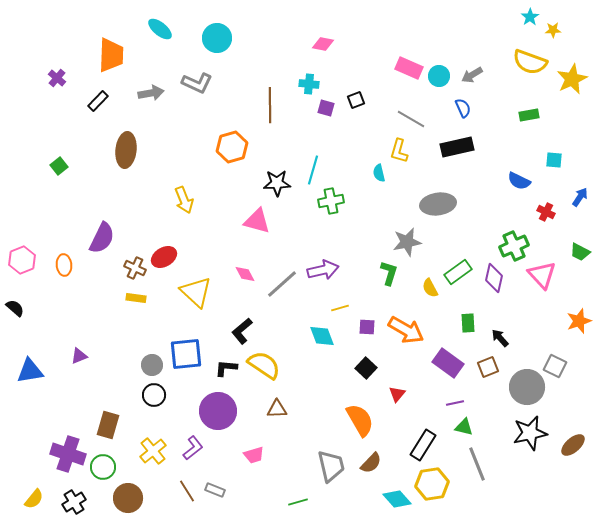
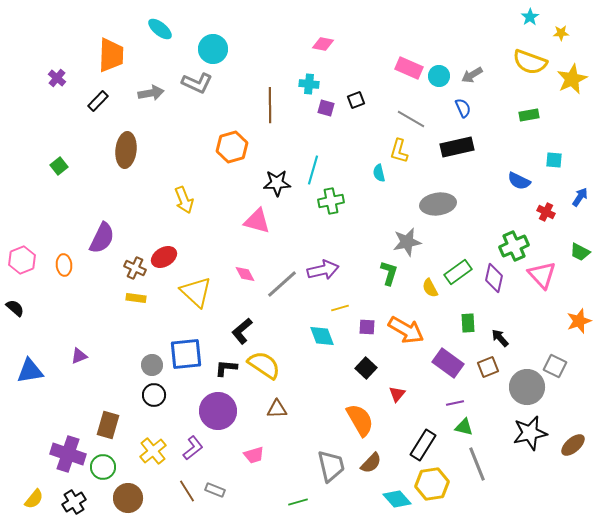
yellow star at (553, 30): moved 8 px right, 3 px down
cyan circle at (217, 38): moved 4 px left, 11 px down
